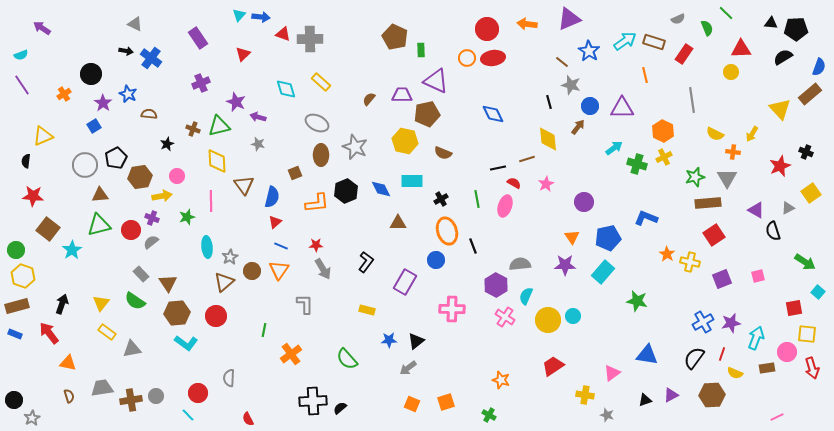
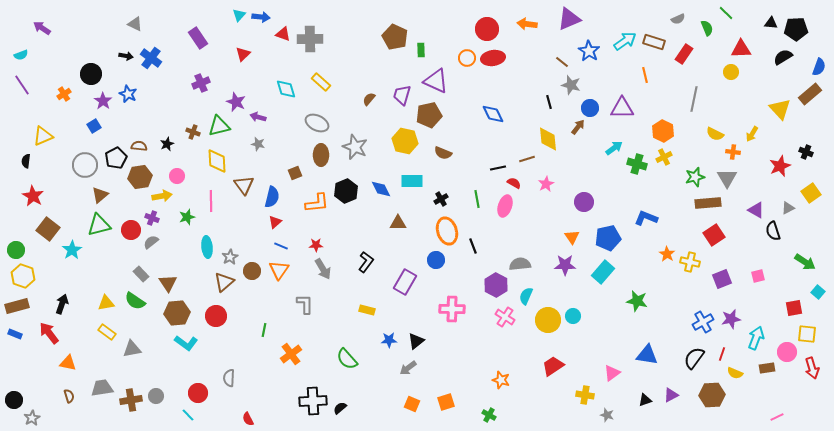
black arrow at (126, 51): moved 5 px down
purple trapezoid at (402, 95): rotated 75 degrees counterclockwise
gray line at (692, 100): moved 2 px right, 1 px up; rotated 20 degrees clockwise
purple star at (103, 103): moved 2 px up
blue circle at (590, 106): moved 2 px down
brown semicircle at (149, 114): moved 10 px left, 32 px down
brown pentagon at (427, 114): moved 2 px right, 1 px down
brown cross at (193, 129): moved 3 px down
brown triangle at (100, 195): rotated 36 degrees counterclockwise
red star at (33, 196): rotated 25 degrees clockwise
yellow triangle at (101, 303): moved 5 px right; rotated 42 degrees clockwise
purple star at (731, 323): moved 4 px up
